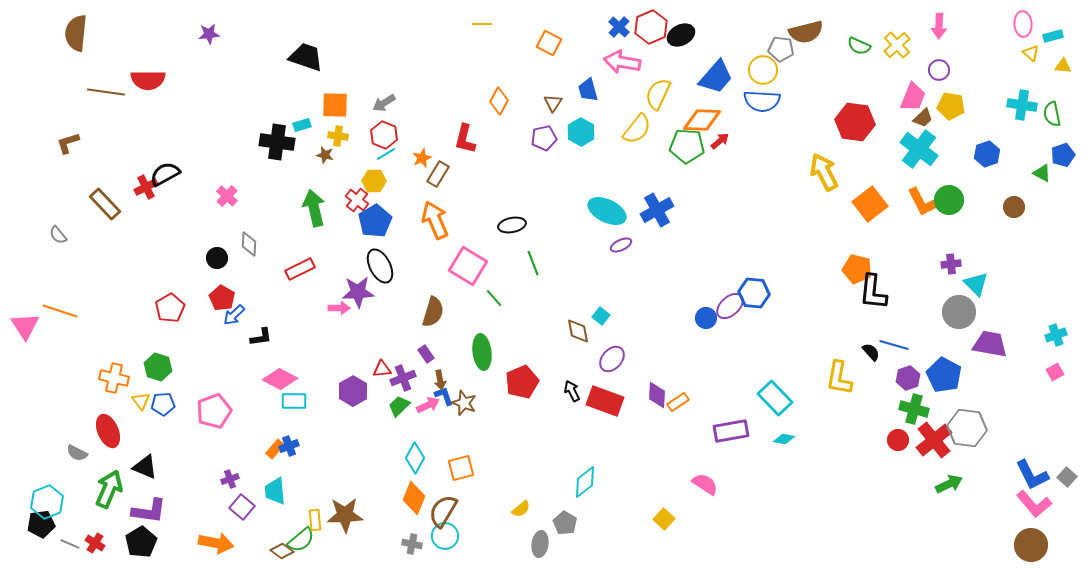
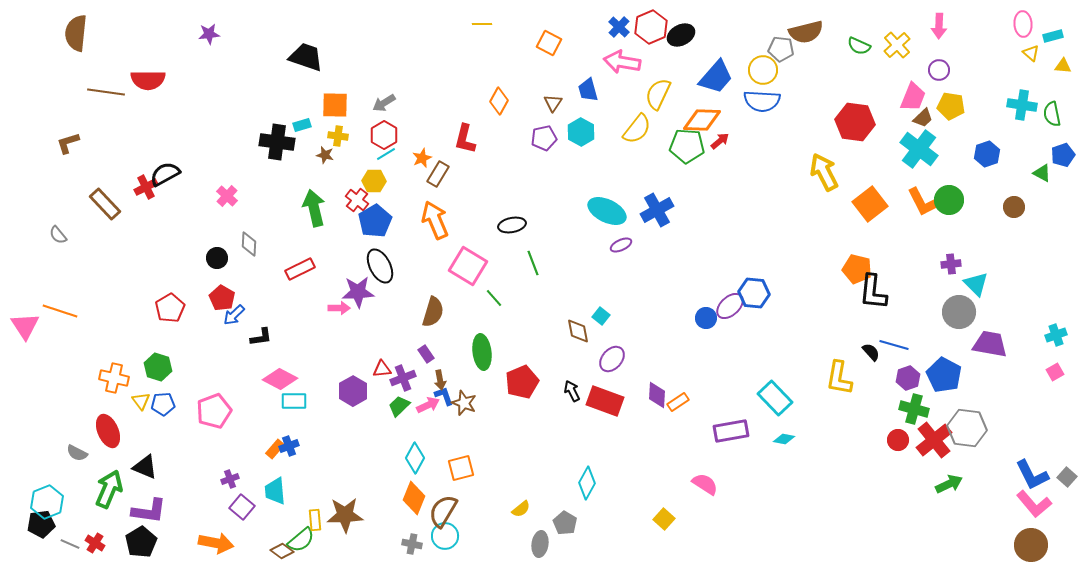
red hexagon at (384, 135): rotated 8 degrees clockwise
cyan diamond at (585, 482): moved 2 px right, 1 px down; rotated 24 degrees counterclockwise
